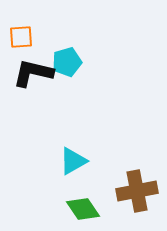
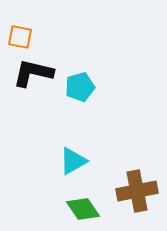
orange square: moved 1 px left; rotated 15 degrees clockwise
cyan pentagon: moved 13 px right, 25 px down
